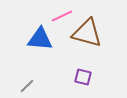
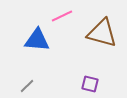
brown triangle: moved 15 px right
blue triangle: moved 3 px left, 1 px down
purple square: moved 7 px right, 7 px down
